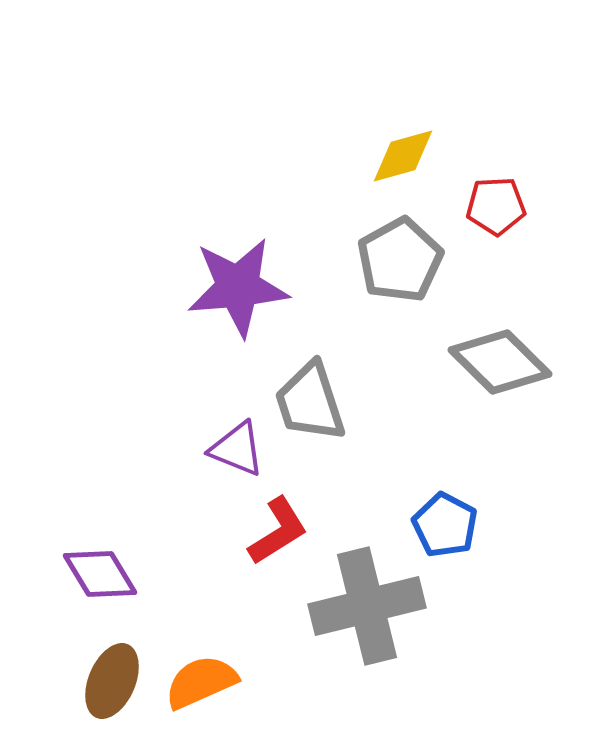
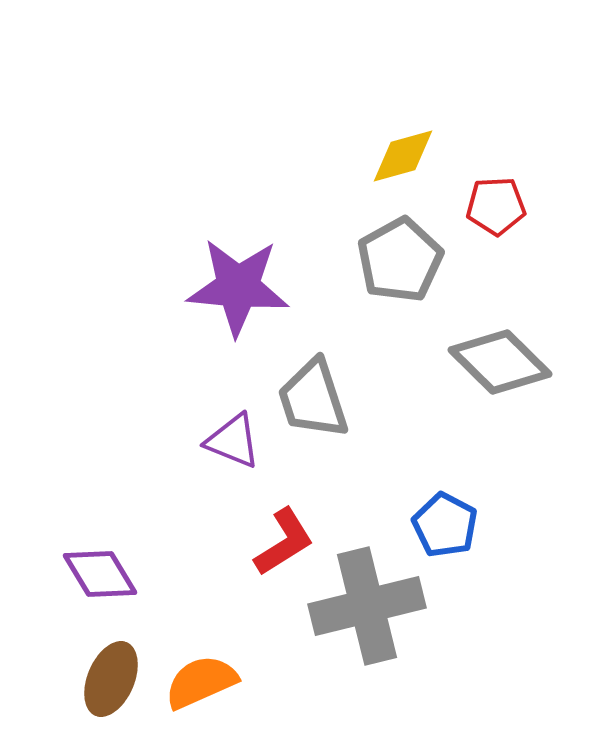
purple star: rotated 10 degrees clockwise
gray trapezoid: moved 3 px right, 3 px up
purple triangle: moved 4 px left, 8 px up
red L-shape: moved 6 px right, 11 px down
brown ellipse: moved 1 px left, 2 px up
